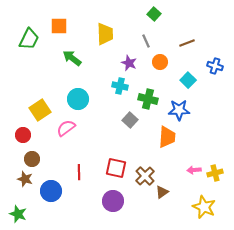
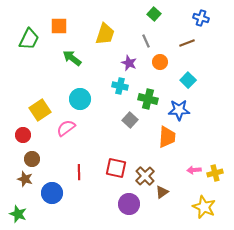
yellow trapezoid: rotated 20 degrees clockwise
blue cross: moved 14 px left, 48 px up
cyan circle: moved 2 px right
blue circle: moved 1 px right, 2 px down
purple circle: moved 16 px right, 3 px down
